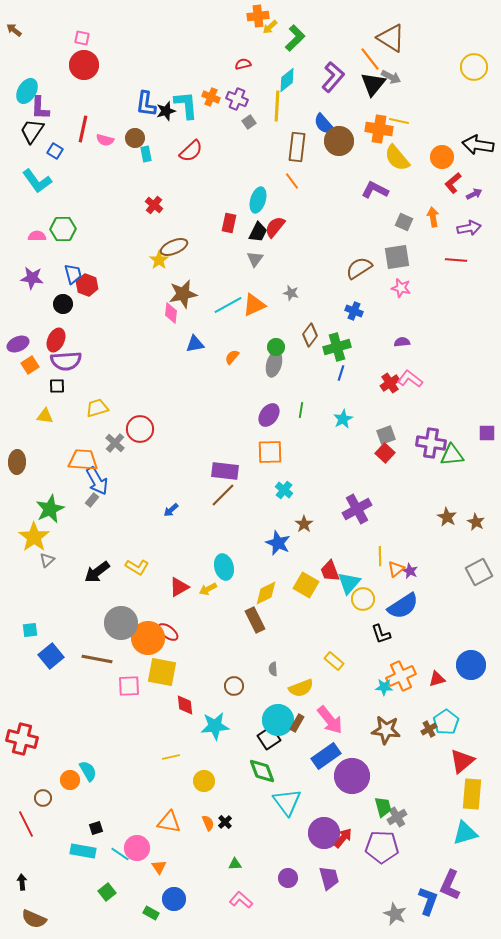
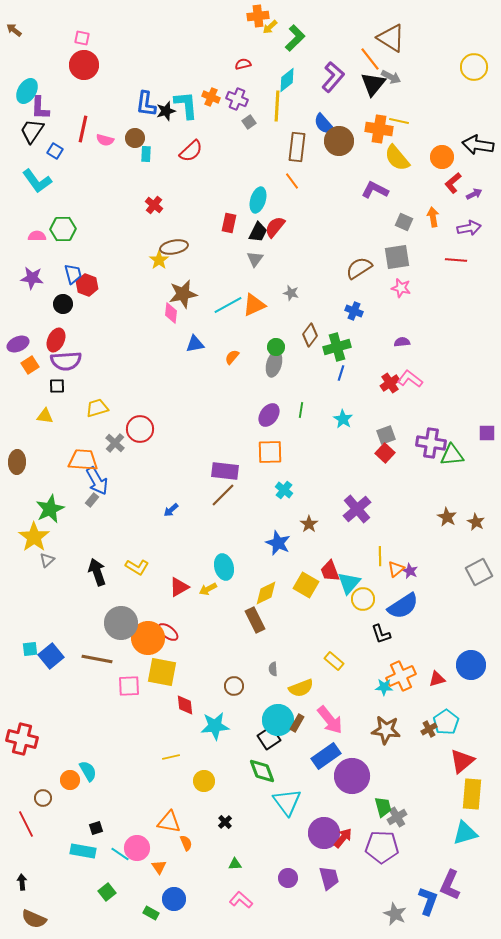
cyan rectangle at (146, 154): rotated 14 degrees clockwise
brown ellipse at (174, 247): rotated 12 degrees clockwise
cyan star at (343, 419): rotated 12 degrees counterclockwise
purple cross at (357, 509): rotated 12 degrees counterclockwise
brown star at (304, 524): moved 5 px right
black arrow at (97, 572): rotated 108 degrees clockwise
cyan square at (30, 630): moved 19 px down
orange semicircle at (208, 823): moved 22 px left, 20 px down
